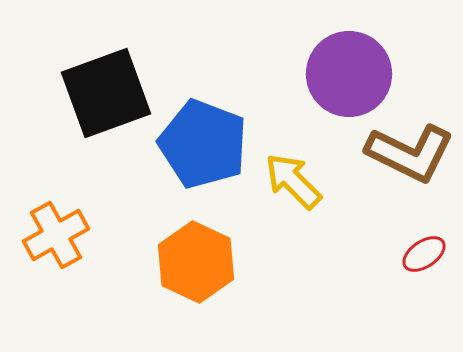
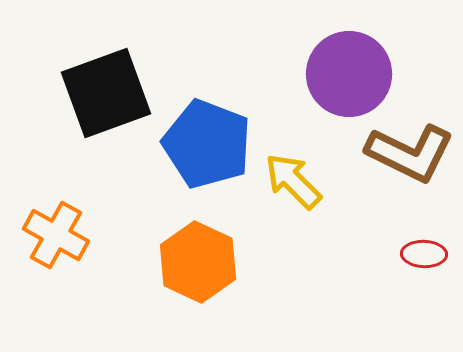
blue pentagon: moved 4 px right
orange cross: rotated 32 degrees counterclockwise
red ellipse: rotated 36 degrees clockwise
orange hexagon: moved 2 px right
